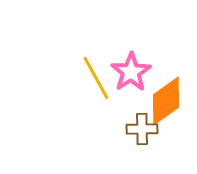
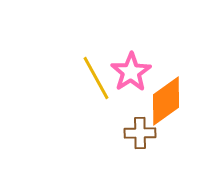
brown cross: moved 2 px left, 4 px down
